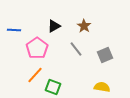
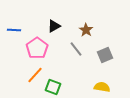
brown star: moved 2 px right, 4 px down
